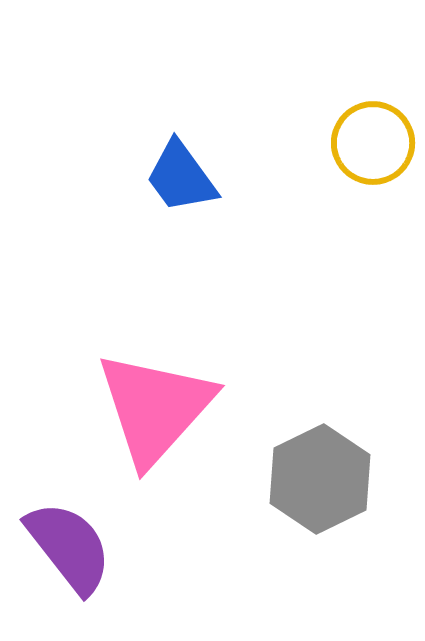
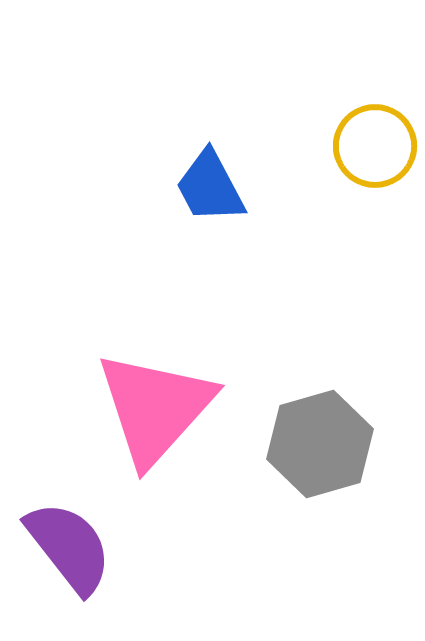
yellow circle: moved 2 px right, 3 px down
blue trapezoid: moved 29 px right, 10 px down; rotated 8 degrees clockwise
gray hexagon: moved 35 px up; rotated 10 degrees clockwise
